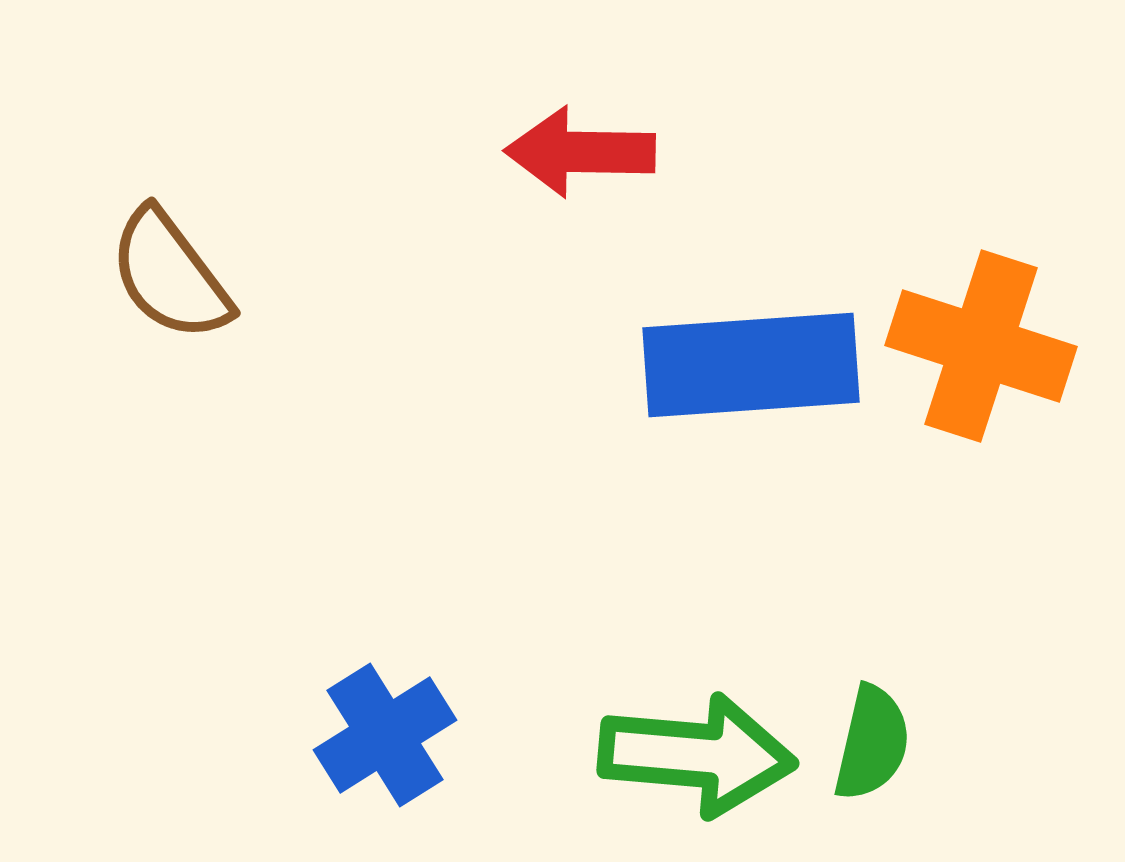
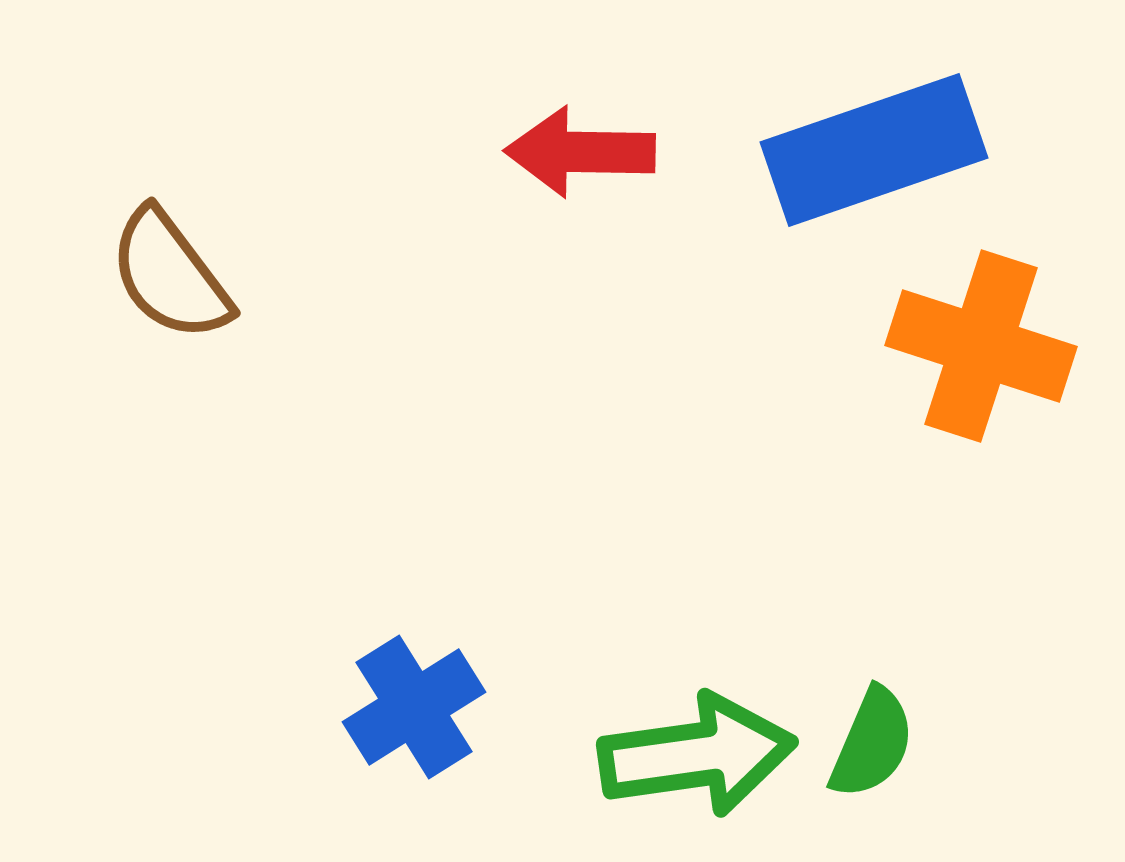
blue rectangle: moved 123 px right, 215 px up; rotated 15 degrees counterclockwise
blue cross: moved 29 px right, 28 px up
green semicircle: rotated 10 degrees clockwise
green arrow: rotated 13 degrees counterclockwise
